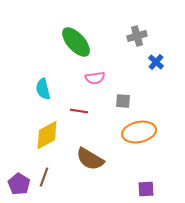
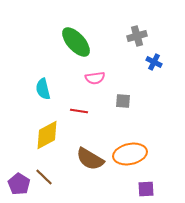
blue cross: moved 2 px left; rotated 14 degrees counterclockwise
orange ellipse: moved 9 px left, 22 px down
brown line: rotated 66 degrees counterclockwise
